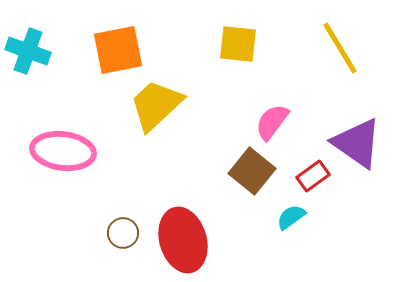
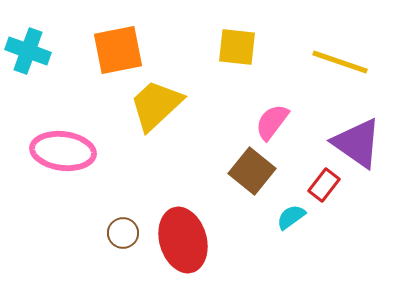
yellow square: moved 1 px left, 3 px down
yellow line: moved 14 px down; rotated 40 degrees counterclockwise
red rectangle: moved 11 px right, 9 px down; rotated 16 degrees counterclockwise
